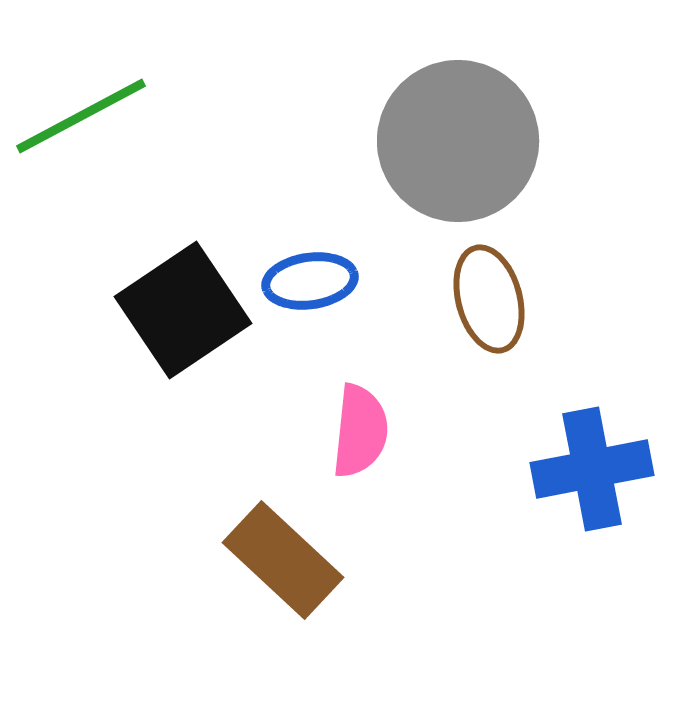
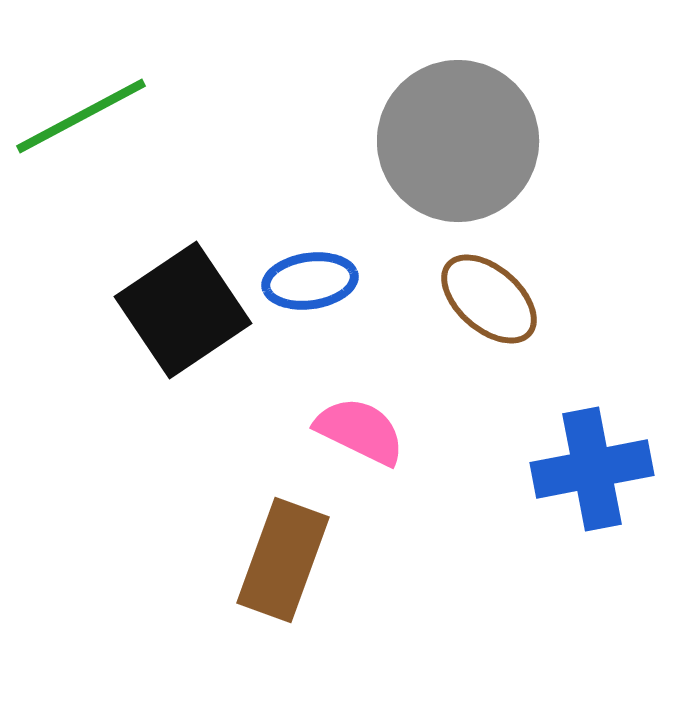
brown ellipse: rotated 34 degrees counterclockwise
pink semicircle: rotated 70 degrees counterclockwise
brown rectangle: rotated 67 degrees clockwise
